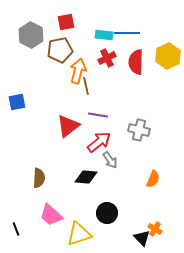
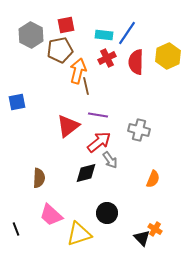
red square: moved 3 px down
blue line: rotated 55 degrees counterclockwise
black diamond: moved 4 px up; rotated 20 degrees counterclockwise
